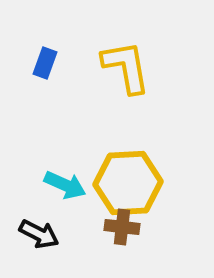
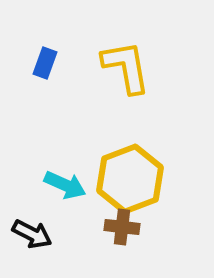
yellow hexagon: moved 2 px right, 4 px up; rotated 18 degrees counterclockwise
black arrow: moved 7 px left
